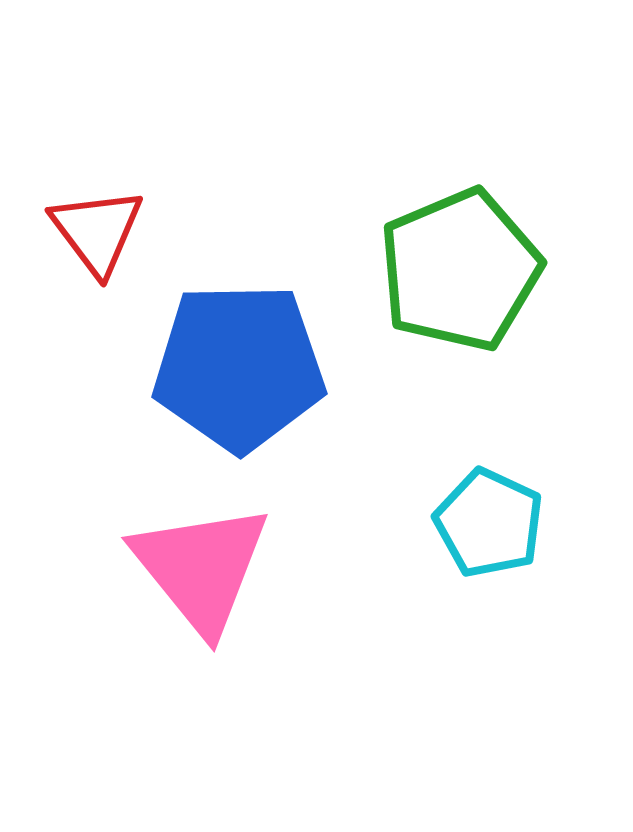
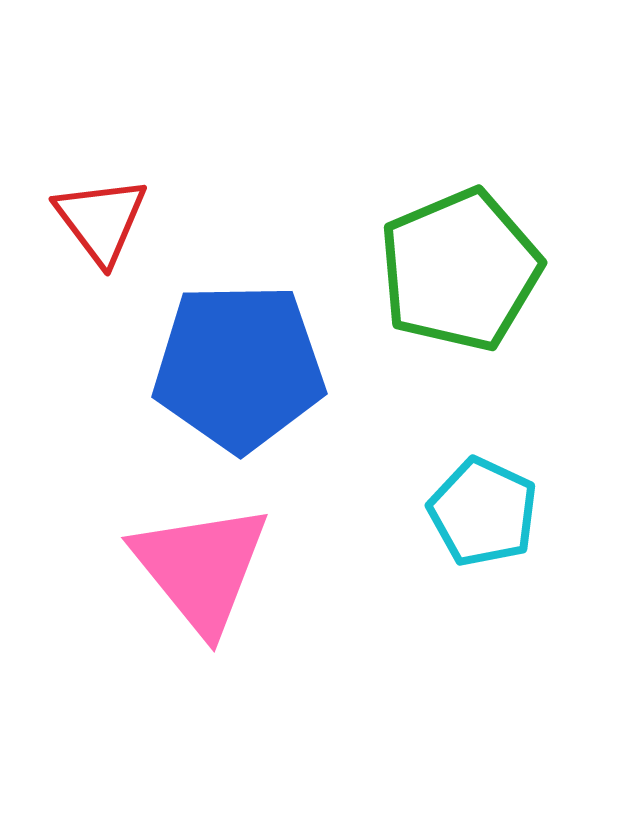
red triangle: moved 4 px right, 11 px up
cyan pentagon: moved 6 px left, 11 px up
